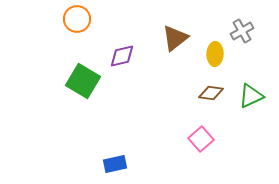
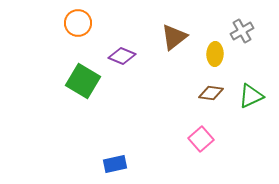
orange circle: moved 1 px right, 4 px down
brown triangle: moved 1 px left, 1 px up
purple diamond: rotated 36 degrees clockwise
